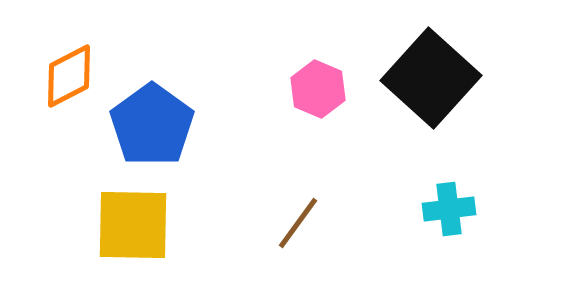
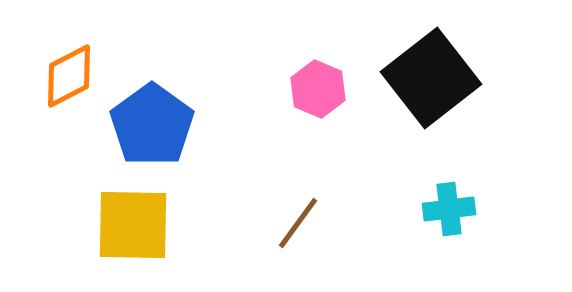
black square: rotated 10 degrees clockwise
